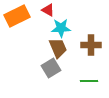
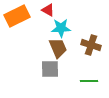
brown cross: rotated 18 degrees clockwise
gray square: moved 1 px left, 1 px down; rotated 30 degrees clockwise
